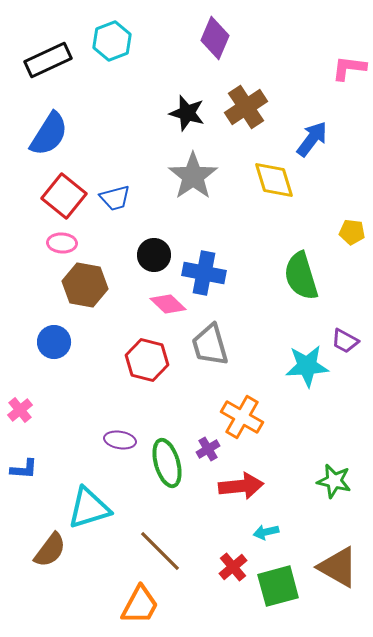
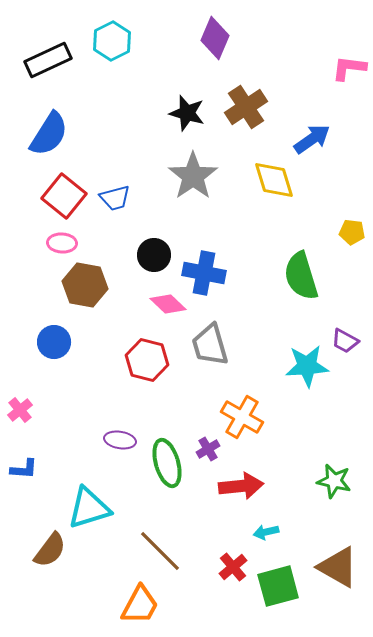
cyan hexagon: rotated 6 degrees counterclockwise
blue arrow: rotated 18 degrees clockwise
